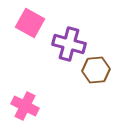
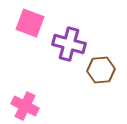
pink square: rotated 8 degrees counterclockwise
brown hexagon: moved 5 px right
